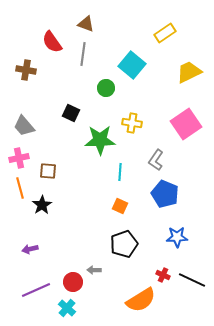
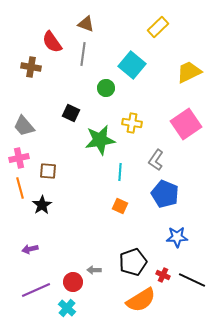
yellow rectangle: moved 7 px left, 6 px up; rotated 10 degrees counterclockwise
brown cross: moved 5 px right, 3 px up
green star: rotated 8 degrees counterclockwise
black pentagon: moved 9 px right, 18 px down
